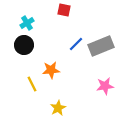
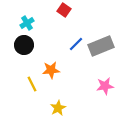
red square: rotated 24 degrees clockwise
